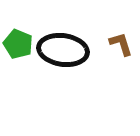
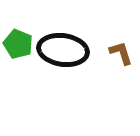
brown L-shape: moved 9 px down
